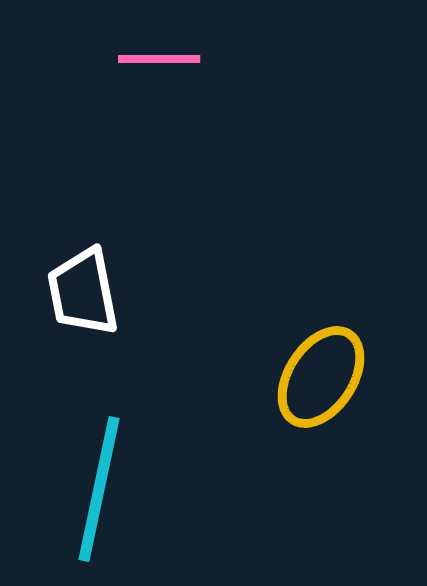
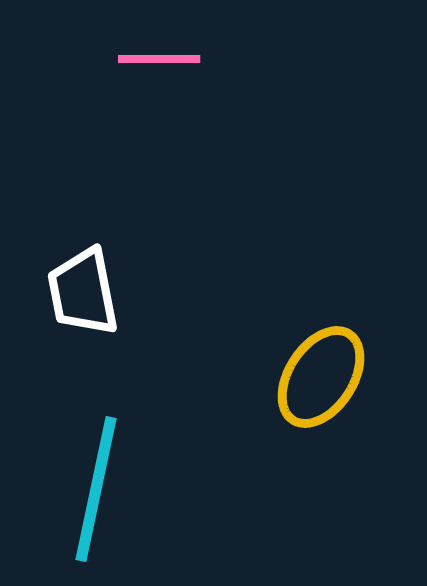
cyan line: moved 3 px left
